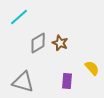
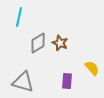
cyan line: rotated 36 degrees counterclockwise
